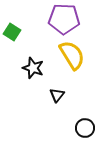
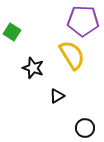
purple pentagon: moved 19 px right, 2 px down
black triangle: moved 1 px down; rotated 21 degrees clockwise
